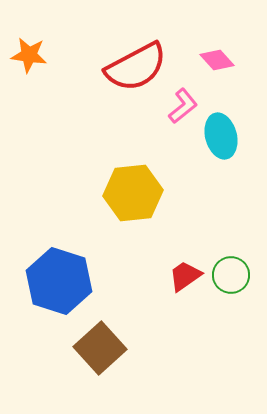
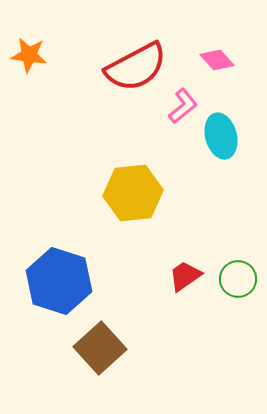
green circle: moved 7 px right, 4 px down
